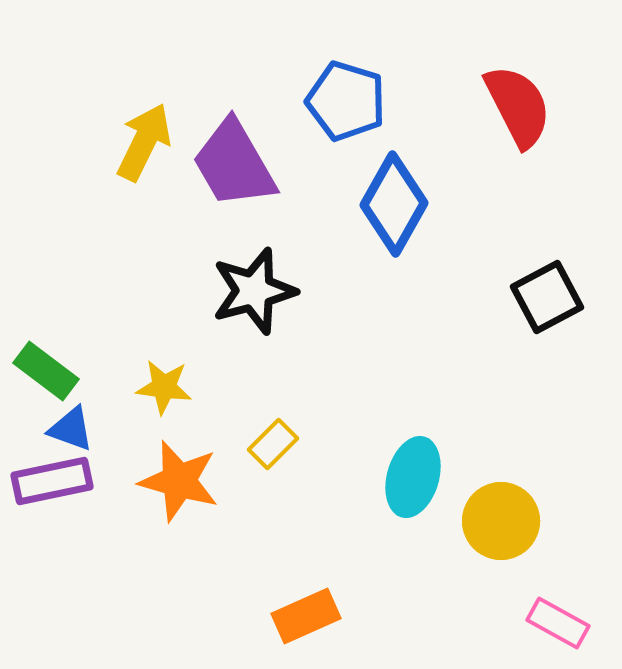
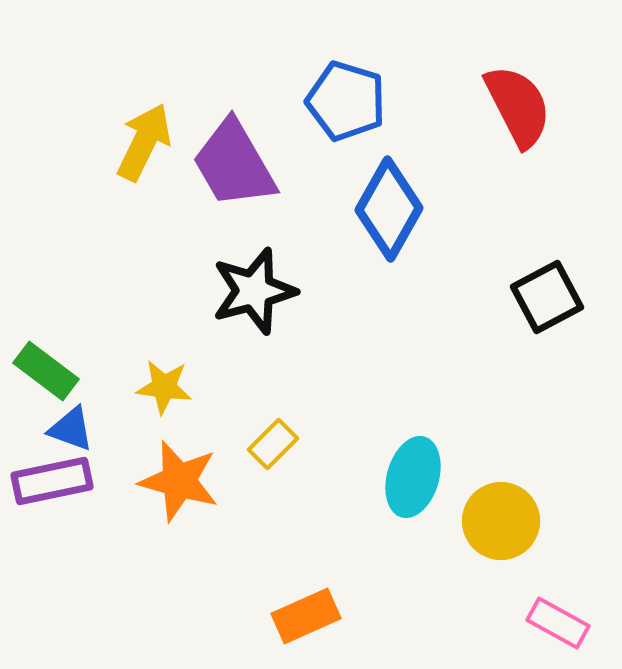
blue diamond: moved 5 px left, 5 px down
